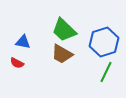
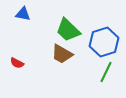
green trapezoid: moved 4 px right
blue triangle: moved 28 px up
